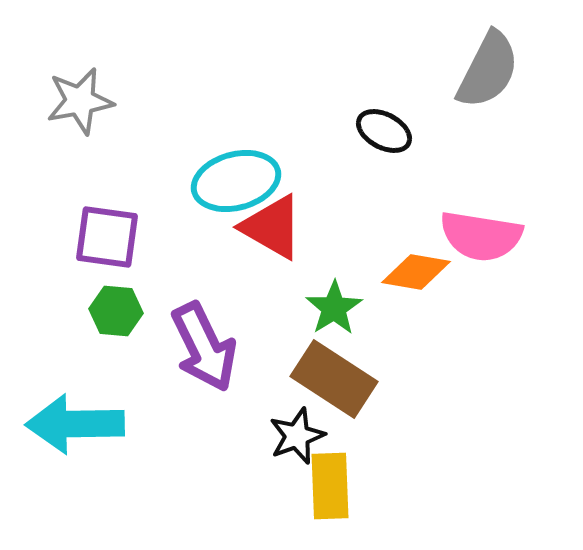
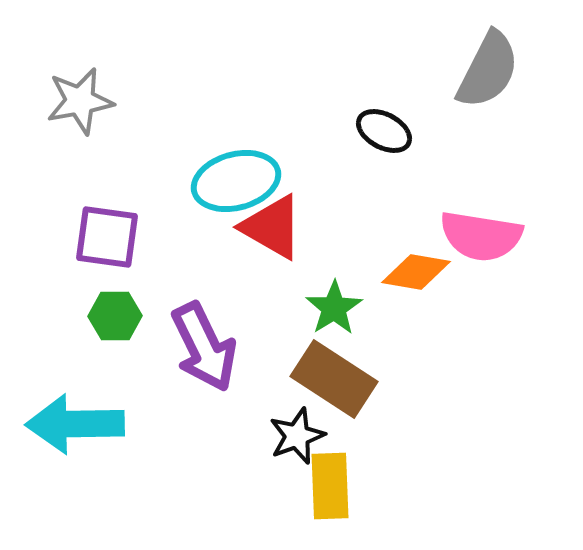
green hexagon: moved 1 px left, 5 px down; rotated 6 degrees counterclockwise
